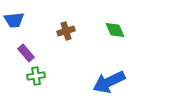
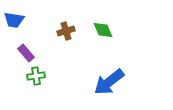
blue trapezoid: rotated 15 degrees clockwise
green diamond: moved 12 px left
blue arrow: rotated 12 degrees counterclockwise
